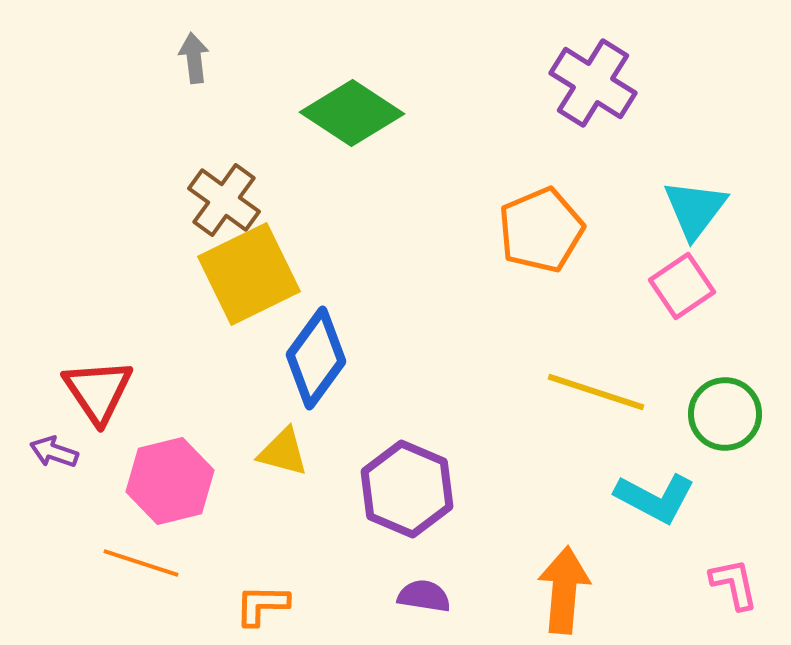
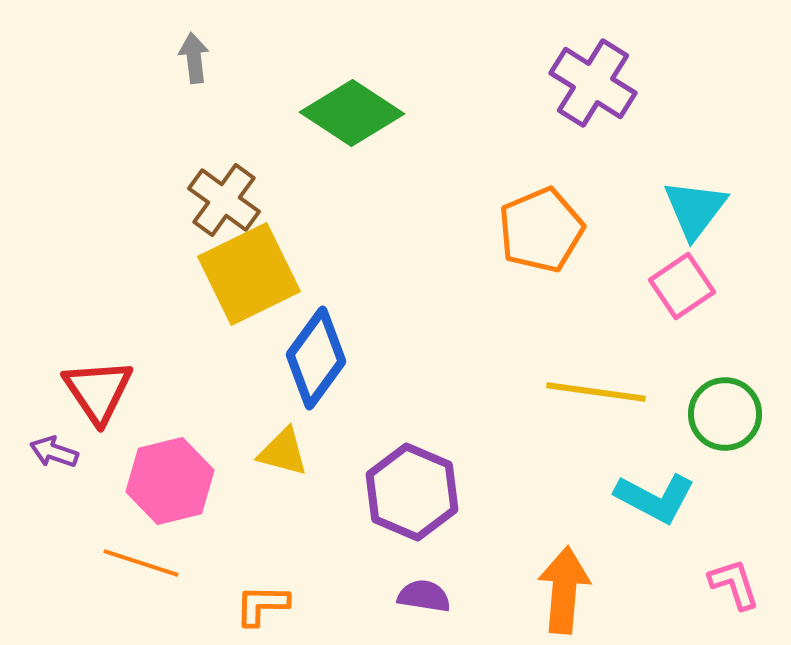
yellow line: rotated 10 degrees counterclockwise
purple hexagon: moved 5 px right, 3 px down
pink L-shape: rotated 6 degrees counterclockwise
